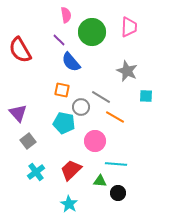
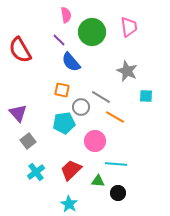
pink trapezoid: rotated 10 degrees counterclockwise
cyan pentagon: rotated 20 degrees counterclockwise
green triangle: moved 2 px left
